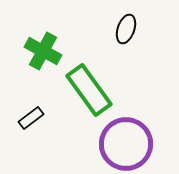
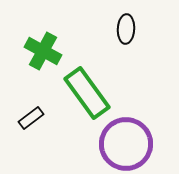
black ellipse: rotated 16 degrees counterclockwise
green rectangle: moved 2 px left, 3 px down
